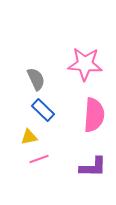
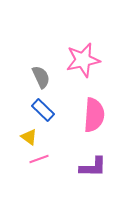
pink star: moved 2 px left, 4 px up; rotated 16 degrees counterclockwise
gray semicircle: moved 5 px right, 2 px up
yellow triangle: rotated 48 degrees clockwise
